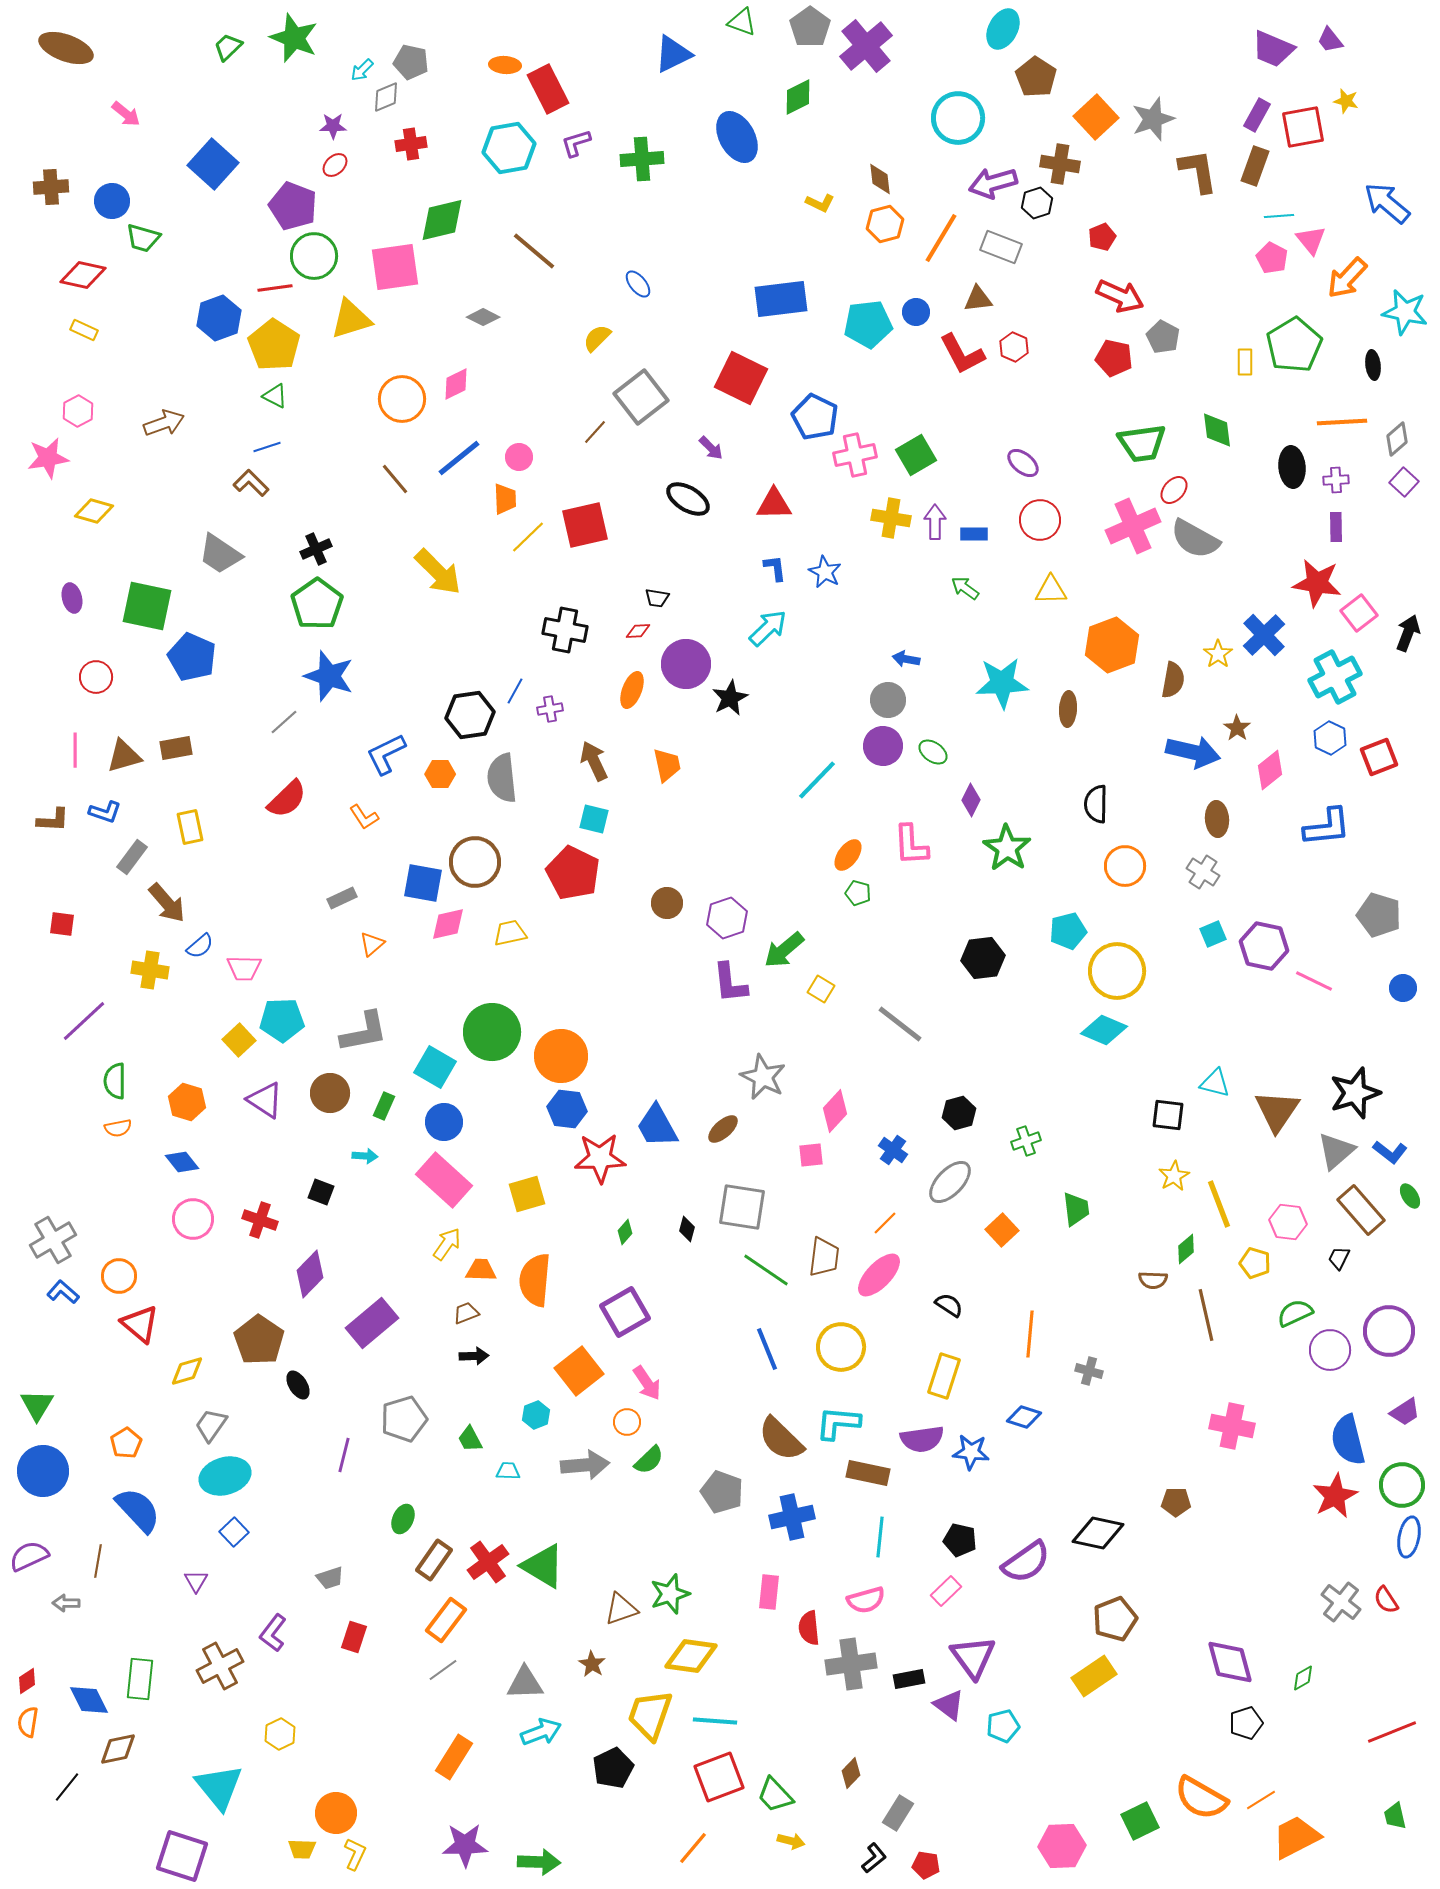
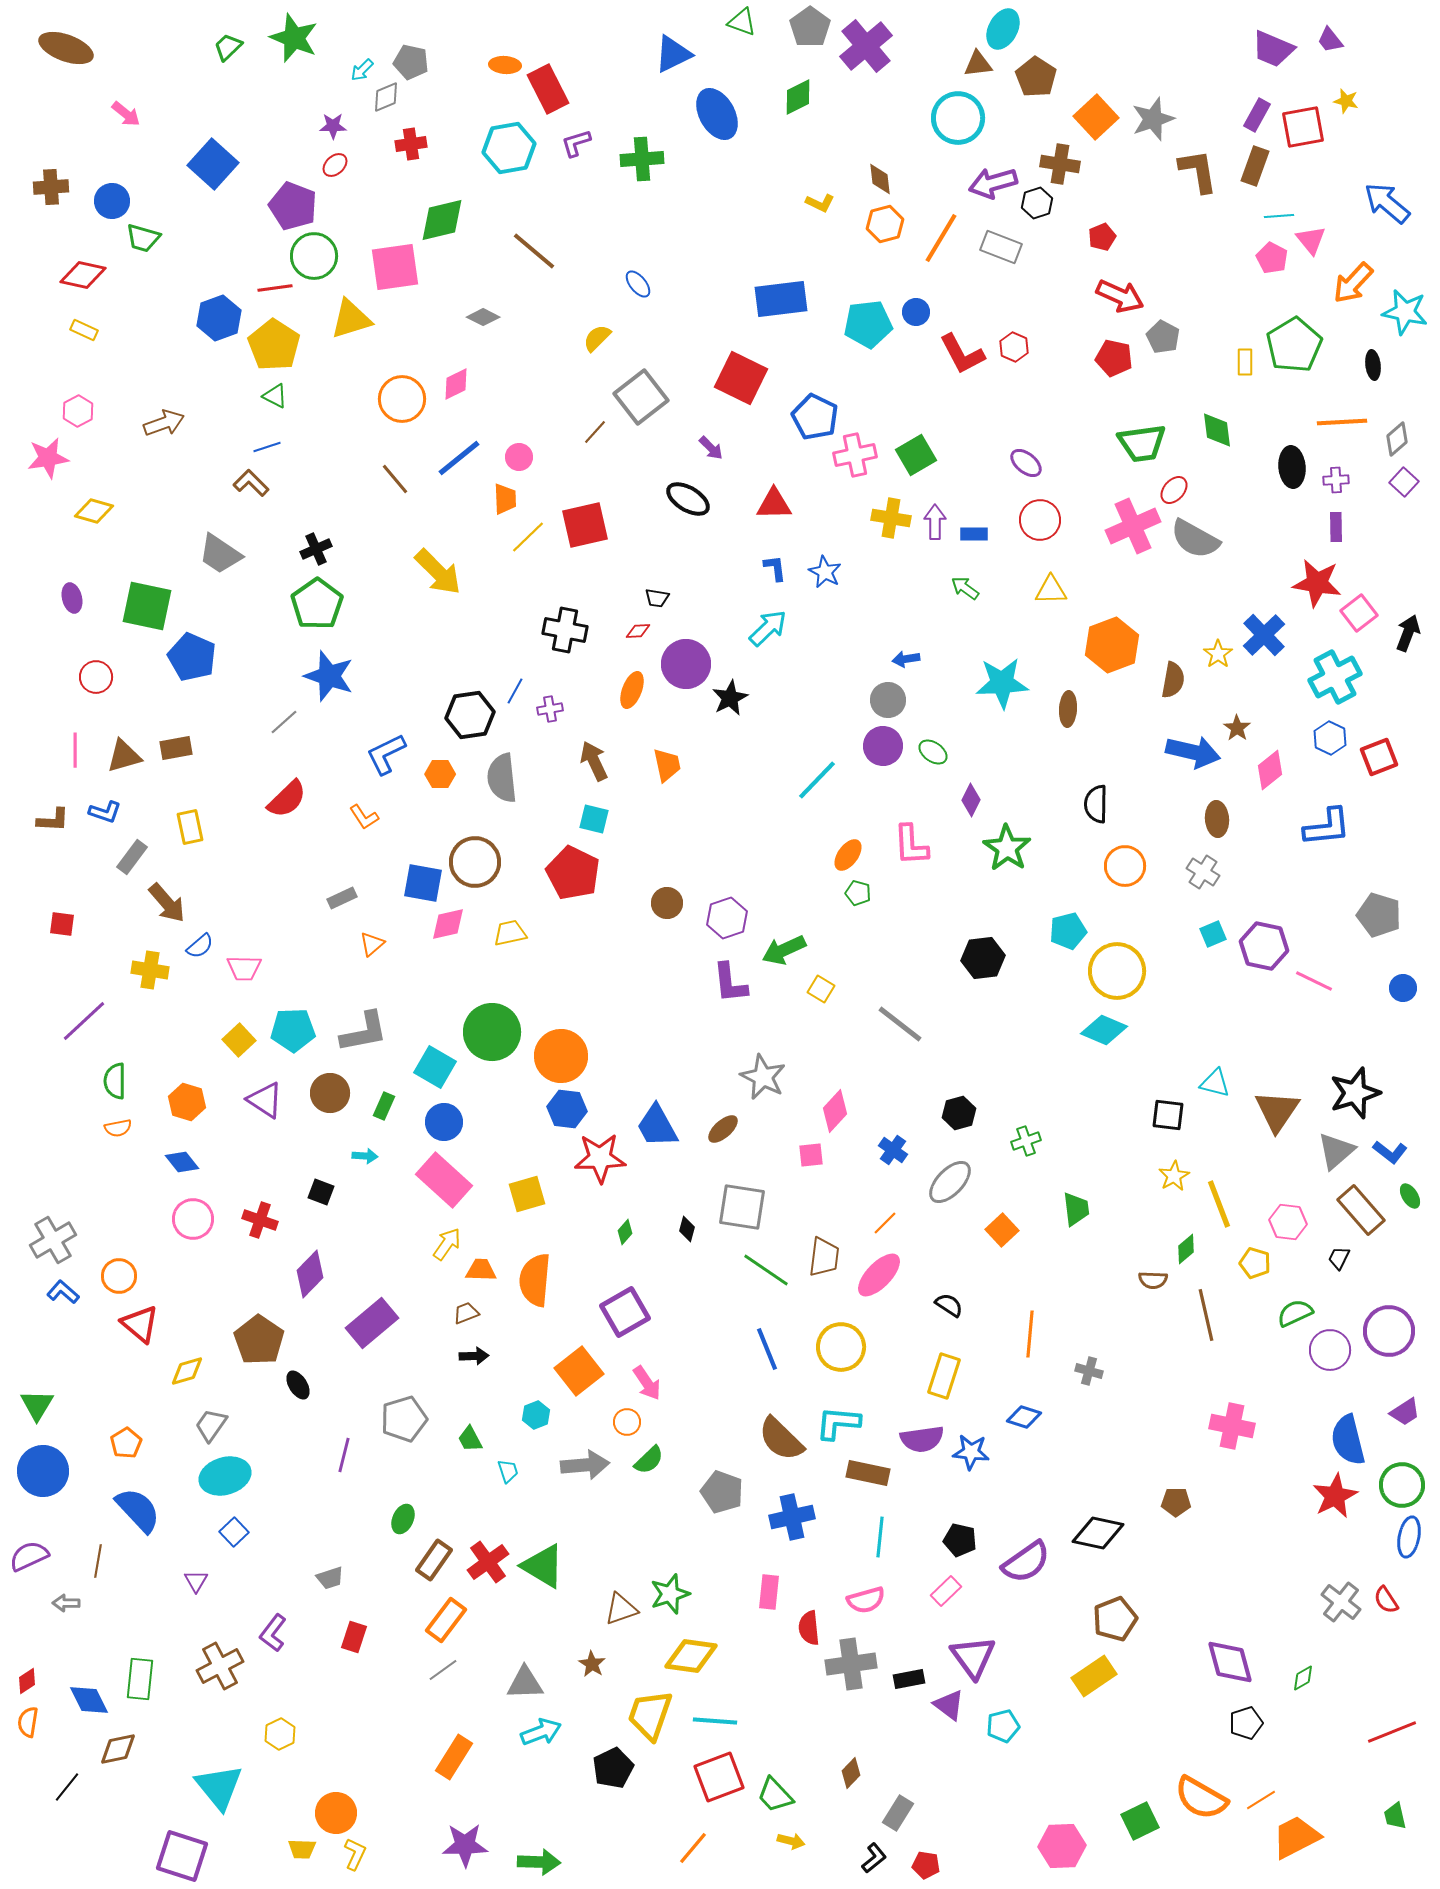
blue ellipse at (737, 137): moved 20 px left, 23 px up
orange arrow at (1347, 278): moved 6 px right, 5 px down
brown triangle at (978, 299): moved 235 px up
purple ellipse at (1023, 463): moved 3 px right
blue arrow at (906, 659): rotated 20 degrees counterclockwise
green arrow at (784, 950): rotated 15 degrees clockwise
cyan pentagon at (282, 1020): moved 11 px right, 10 px down
cyan trapezoid at (508, 1471): rotated 70 degrees clockwise
